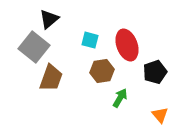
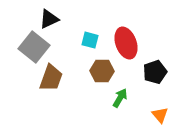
black triangle: rotated 15 degrees clockwise
red ellipse: moved 1 px left, 2 px up
brown hexagon: rotated 10 degrees clockwise
